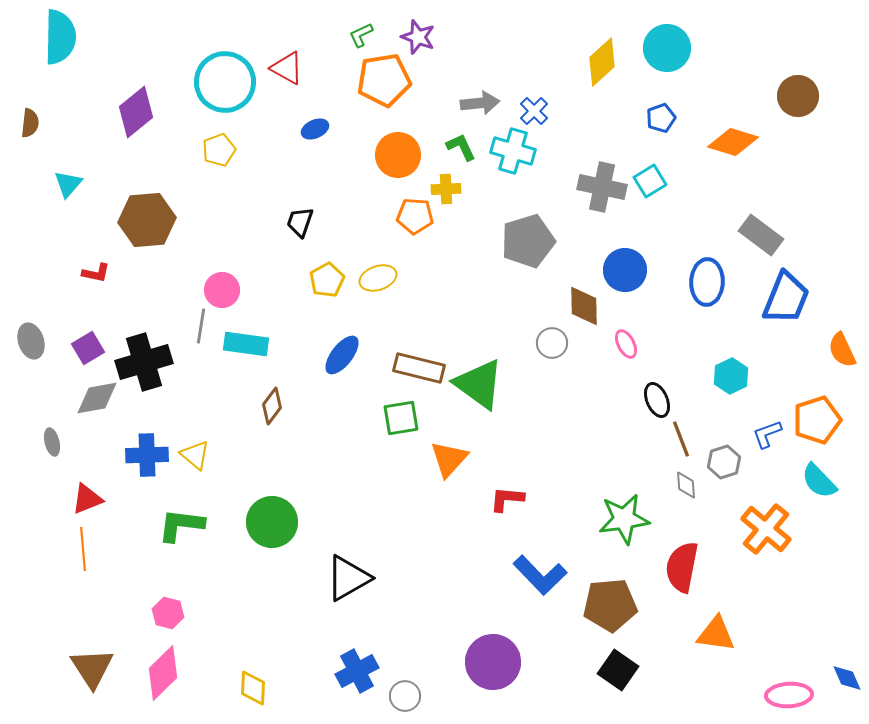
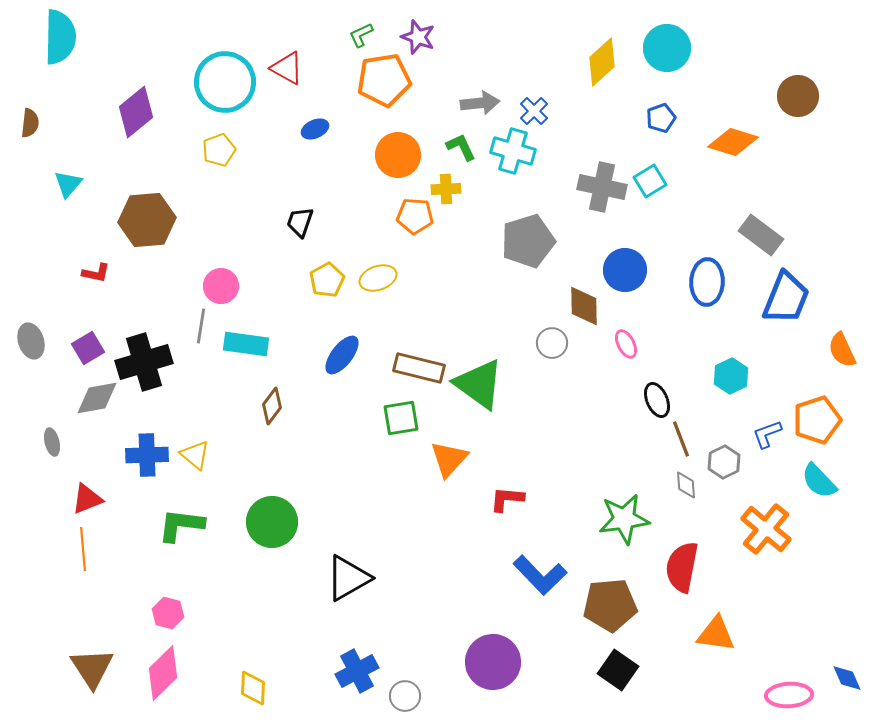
pink circle at (222, 290): moved 1 px left, 4 px up
gray hexagon at (724, 462): rotated 8 degrees counterclockwise
